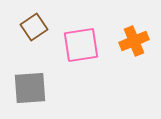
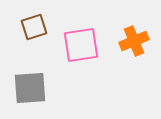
brown square: rotated 16 degrees clockwise
